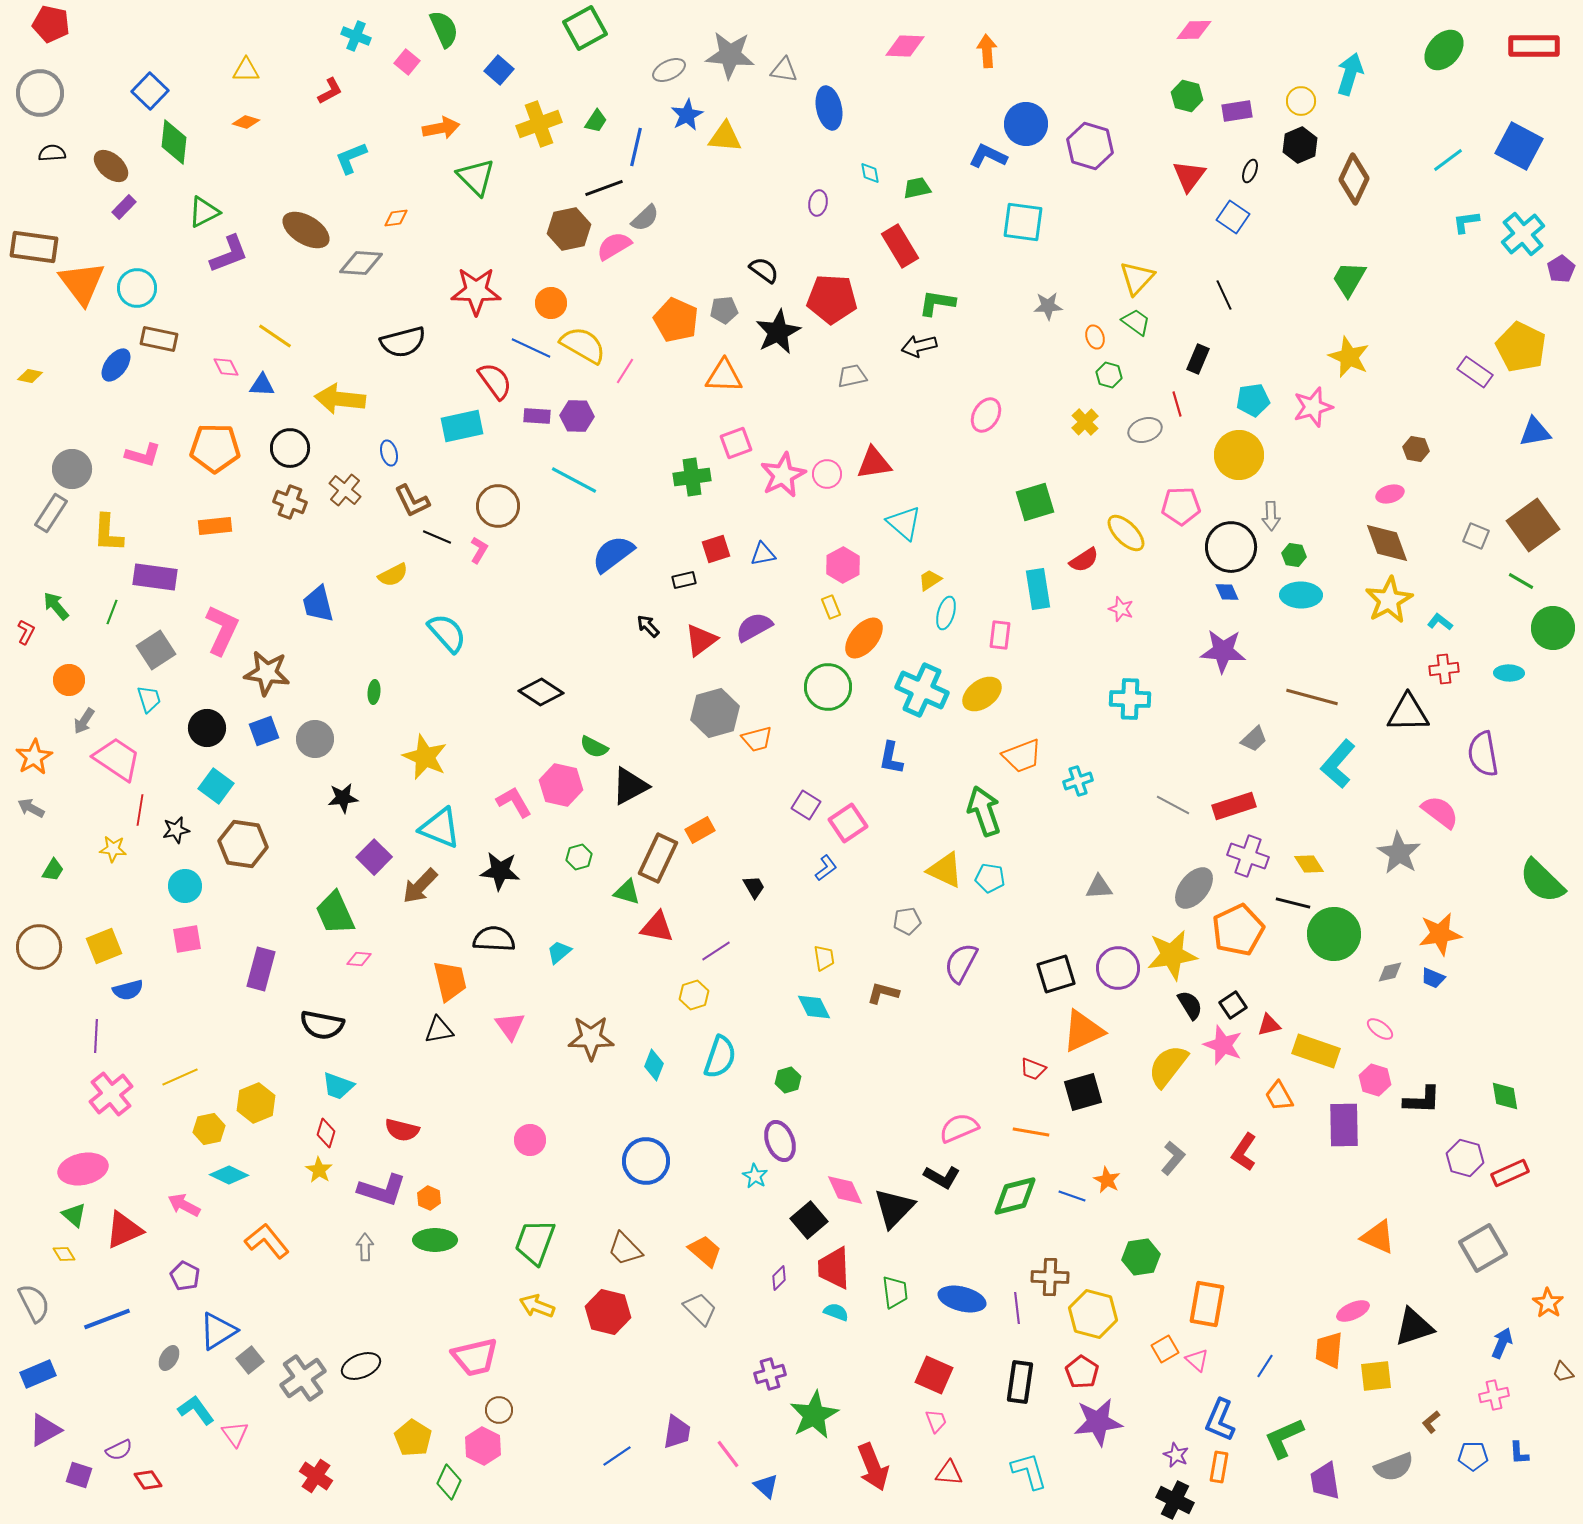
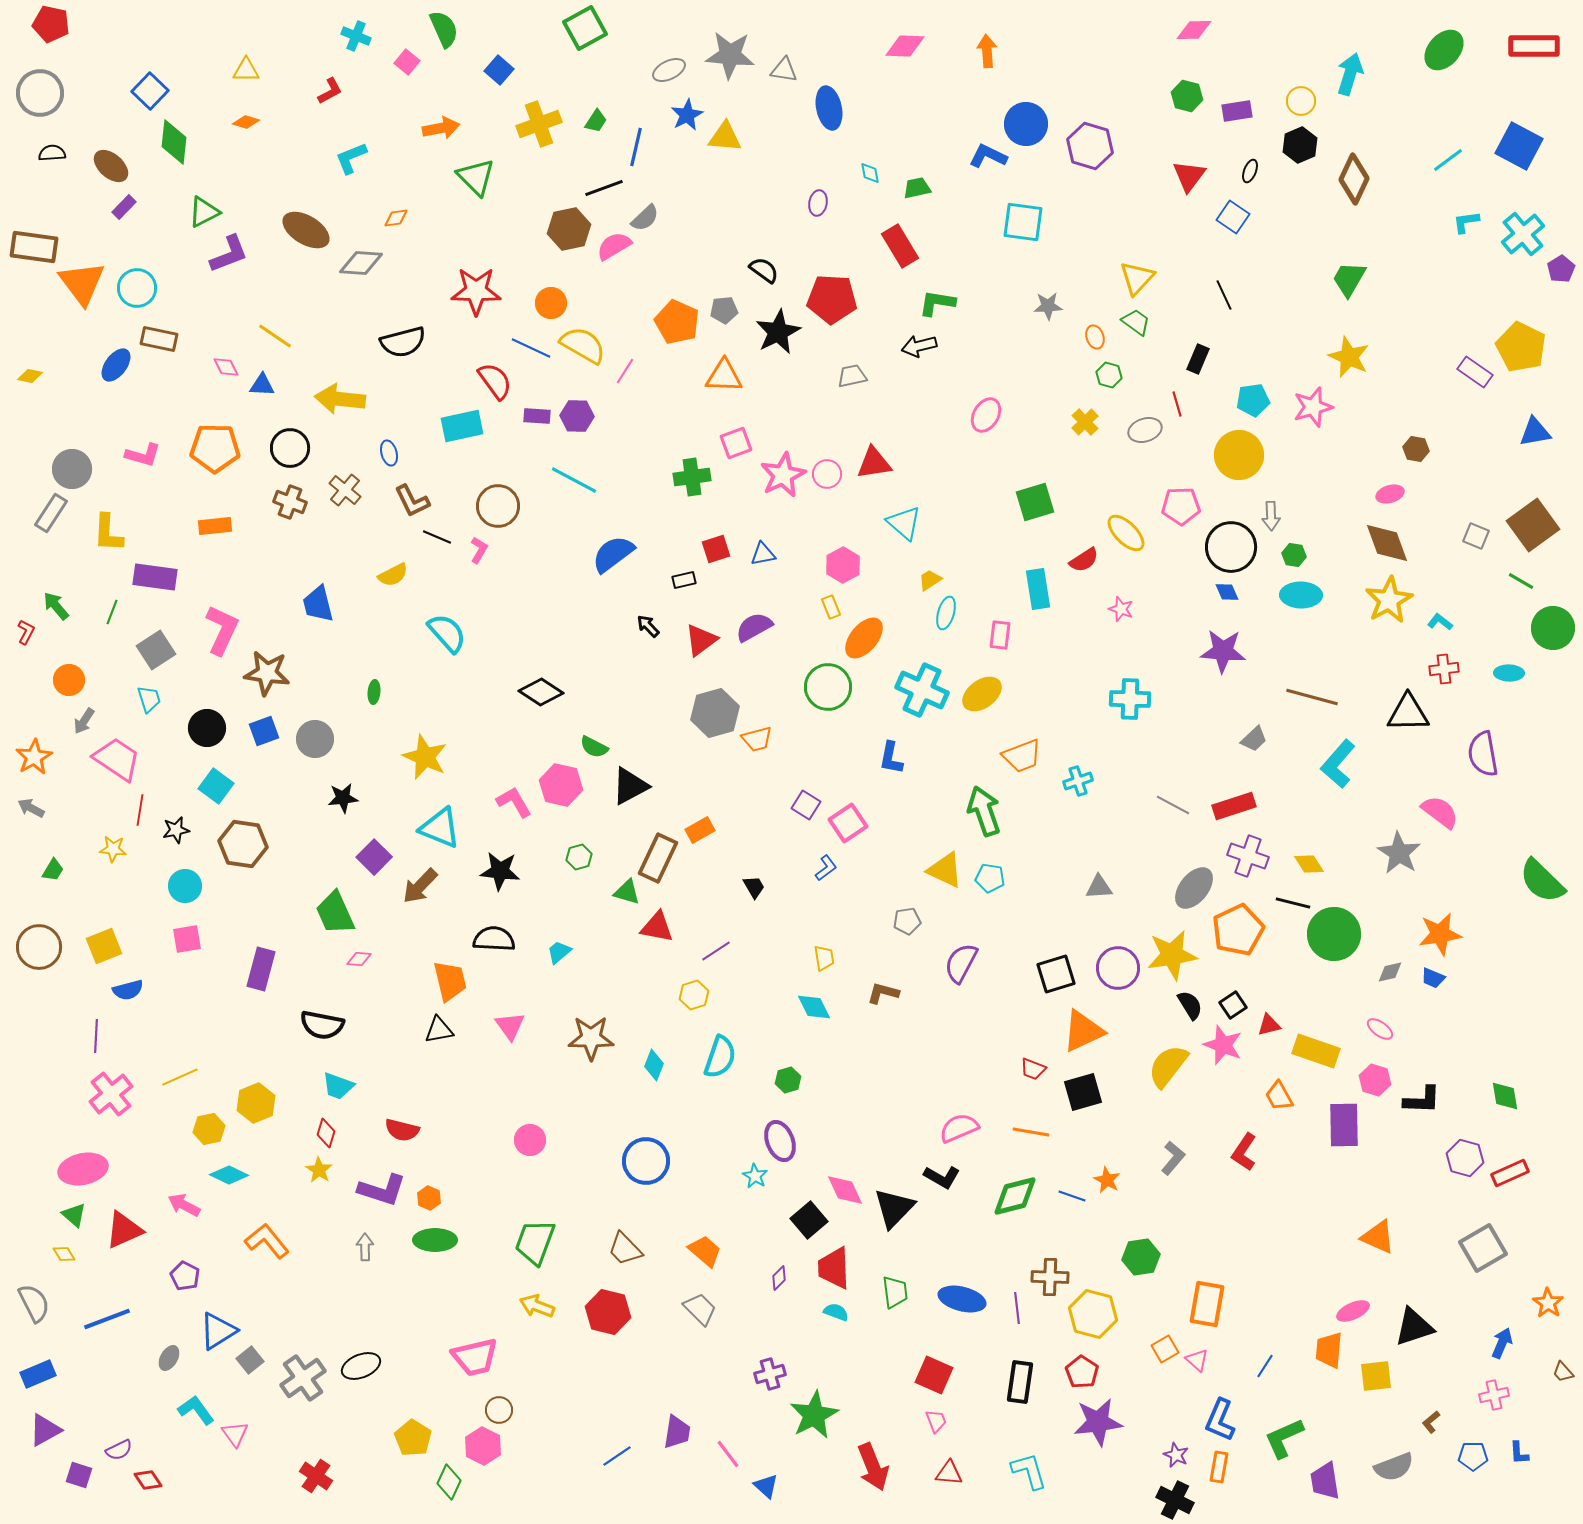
orange pentagon at (676, 320): moved 1 px right, 2 px down
